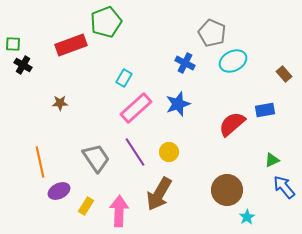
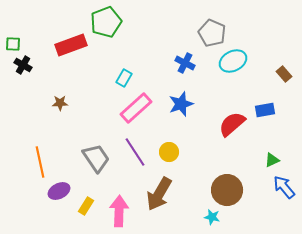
blue star: moved 3 px right
cyan star: moved 35 px left; rotated 28 degrees counterclockwise
